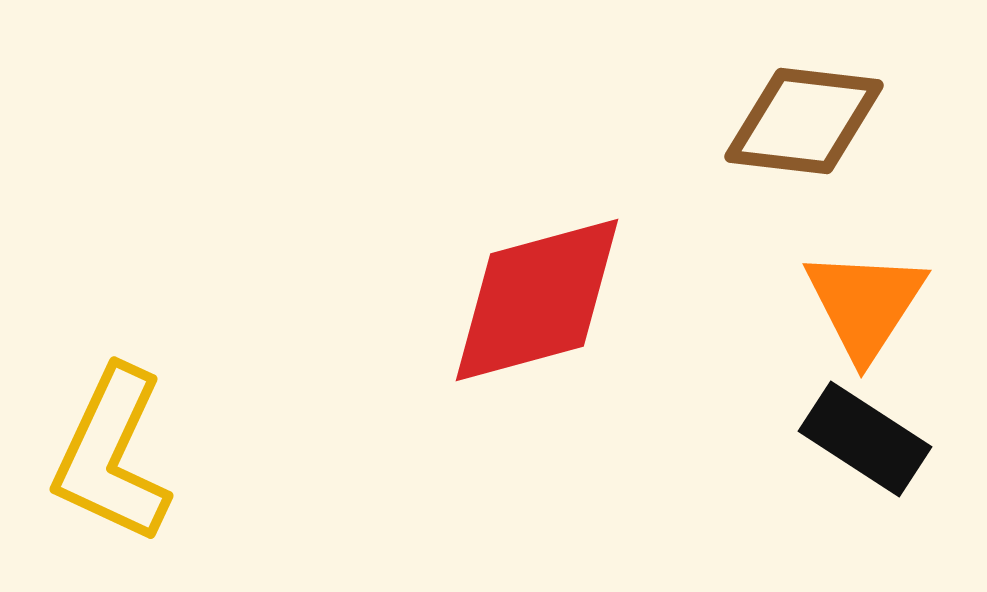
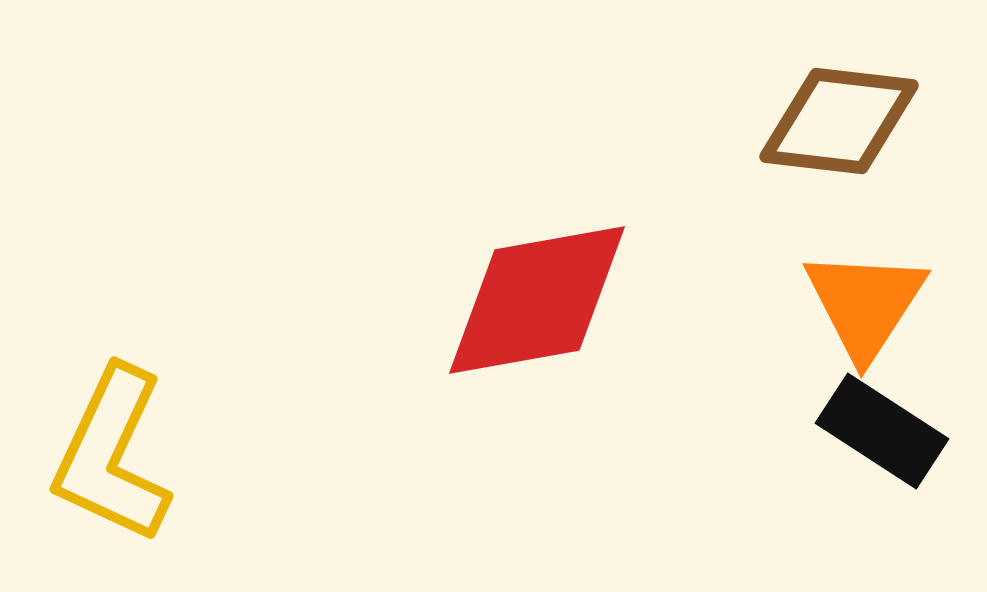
brown diamond: moved 35 px right
red diamond: rotated 5 degrees clockwise
black rectangle: moved 17 px right, 8 px up
